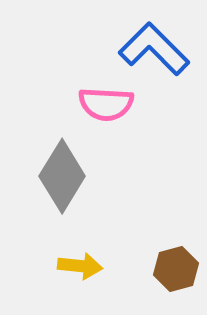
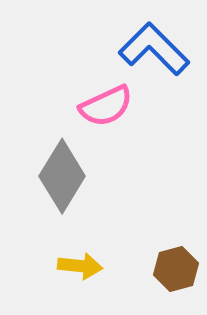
pink semicircle: moved 2 px down; rotated 28 degrees counterclockwise
